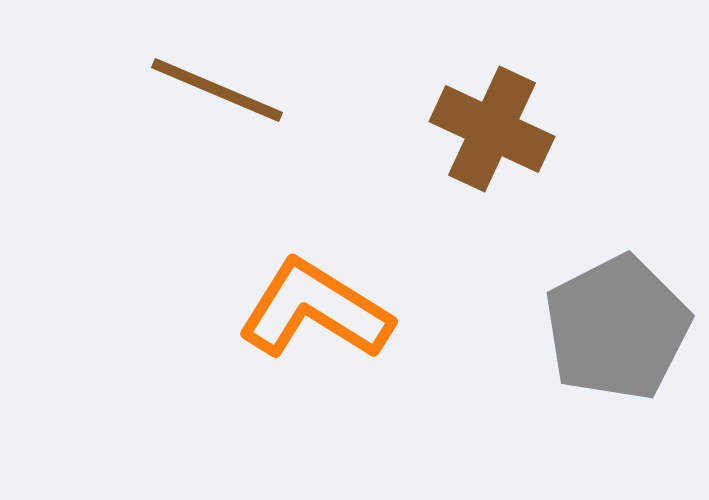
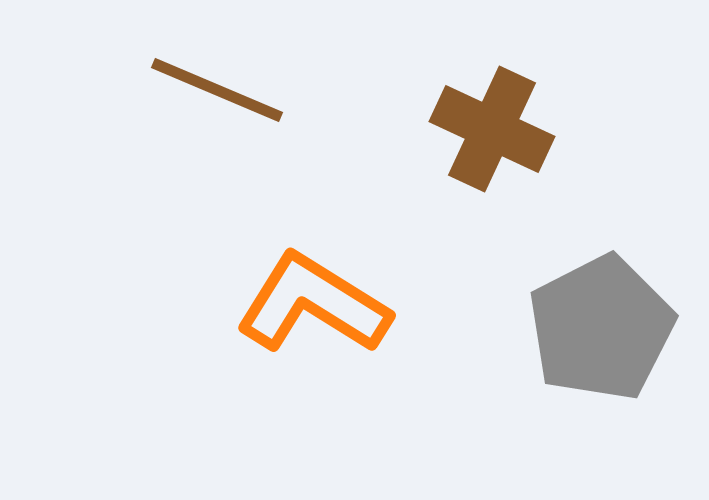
orange L-shape: moved 2 px left, 6 px up
gray pentagon: moved 16 px left
